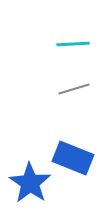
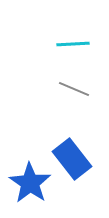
gray line: rotated 40 degrees clockwise
blue rectangle: moved 1 px left, 1 px down; rotated 30 degrees clockwise
